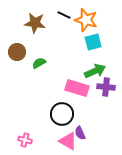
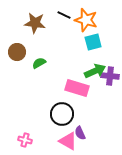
purple cross: moved 4 px right, 11 px up
